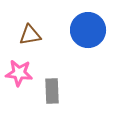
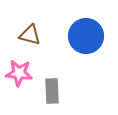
blue circle: moved 2 px left, 6 px down
brown triangle: rotated 25 degrees clockwise
